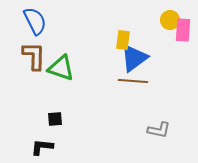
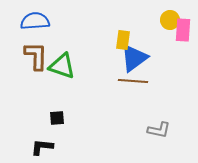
blue semicircle: rotated 68 degrees counterclockwise
brown L-shape: moved 2 px right
green triangle: moved 1 px right, 2 px up
black square: moved 2 px right, 1 px up
